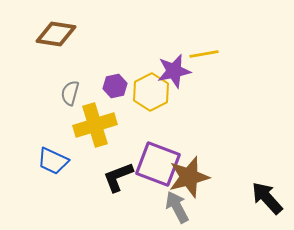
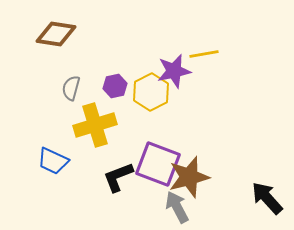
gray semicircle: moved 1 px right, 5 px up
